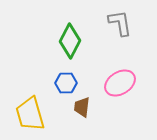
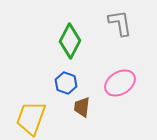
blue hexagon: rotated 20 degrees clockwise
yellow trapezoid: moved 1 px right, 4 px down; rotated 36 degrees clockwise
